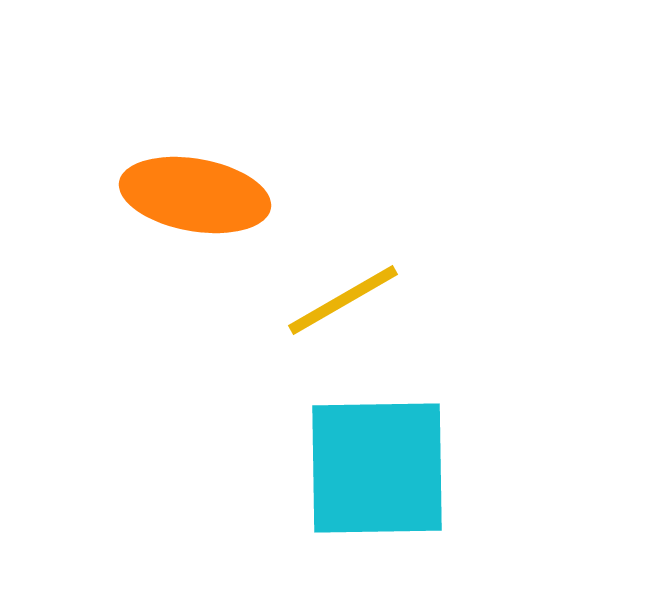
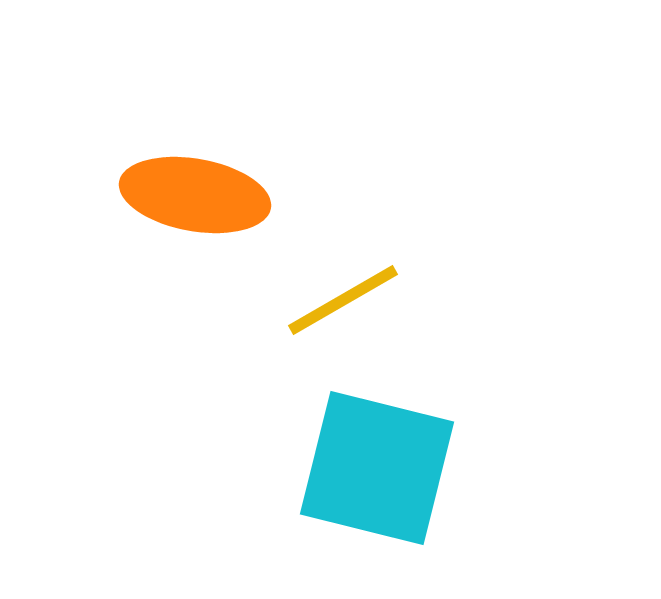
cyan square: rotated 15 degrees clockwise
